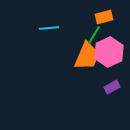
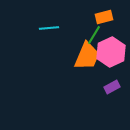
pink hexagon: moved 2 px right
